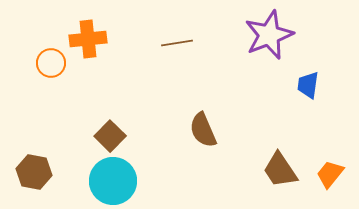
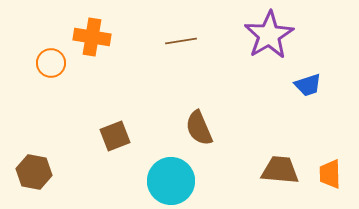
purple star: rotated 9 degrees counterclockwise
orange cross: moved 4 px right, 2 px up; rotated 15 degrees clockwise
brown line: moved 4 px right, 2 px up
blue trapezoid: rotated 116 degrees counterclockwise
brown semicircle: moved 4 px left, 2 px up
brown square: moved 5 px right; rotated 24 degrees clockwise
brown trapezoid: rotated 129 degrees clockwise
orange trapezoid: rotated 40 degrees counterclockwise
cyan circle: moved 58 px right
